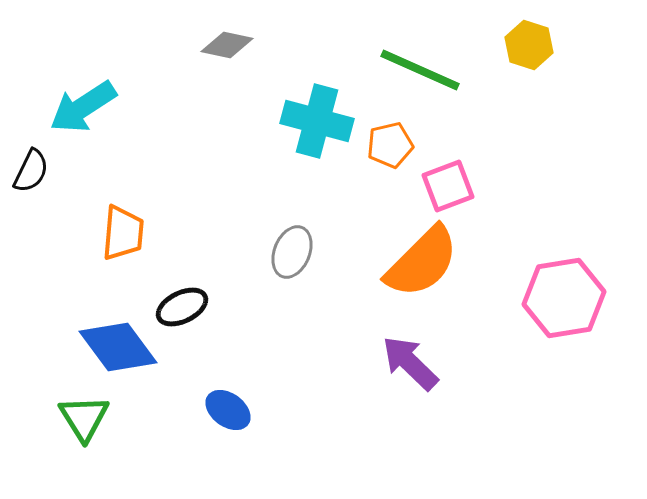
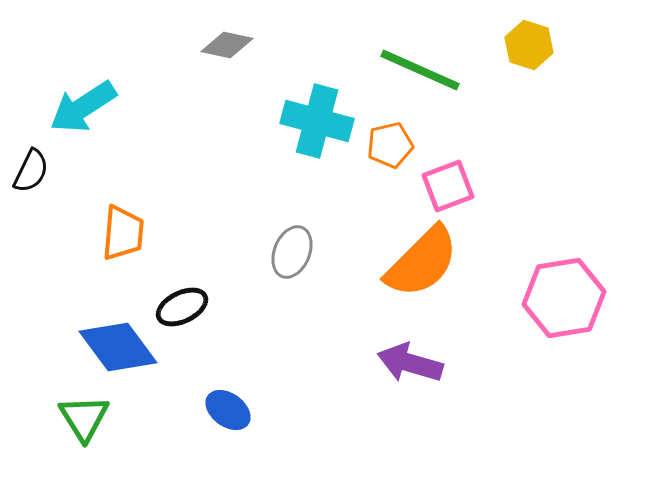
purple arrow: rotated 28 degrees counterclockwise
